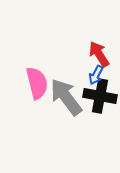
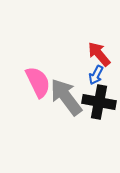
red arrow: rotated 8 degrees counterclockwise
pink semicircle: moved 1 px right, 1 px up; rotated 12 degrees counterclockwise
black cross: moved 1 px left, 6 px down
